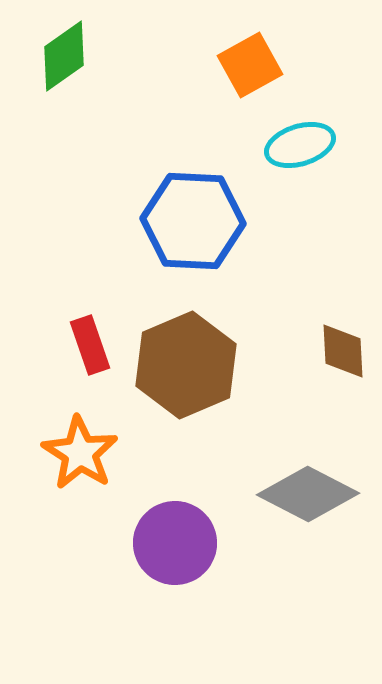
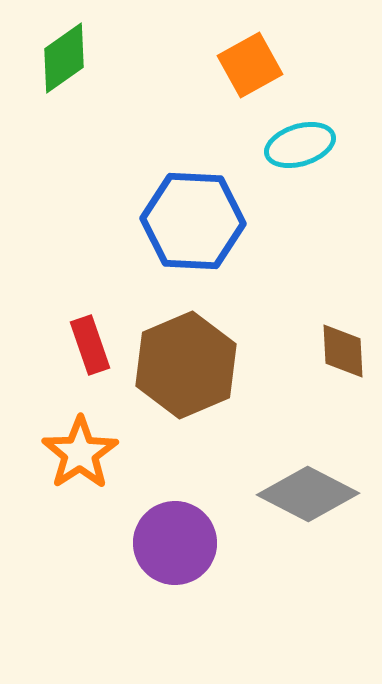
green diamond: moved 2 px down
orange star: rotated 6 degrees clockwise
